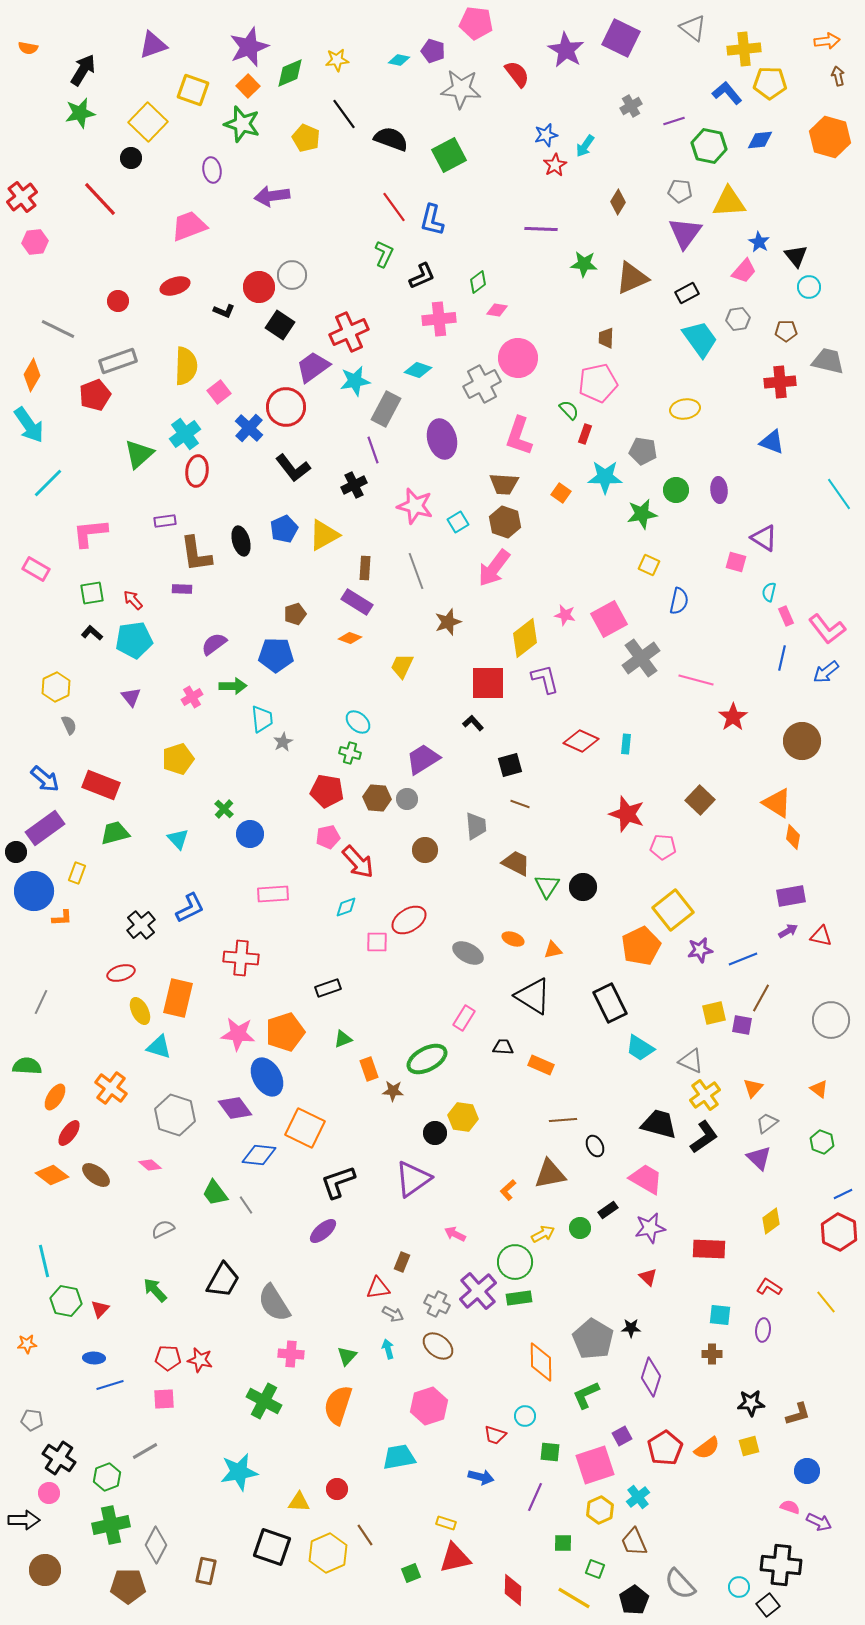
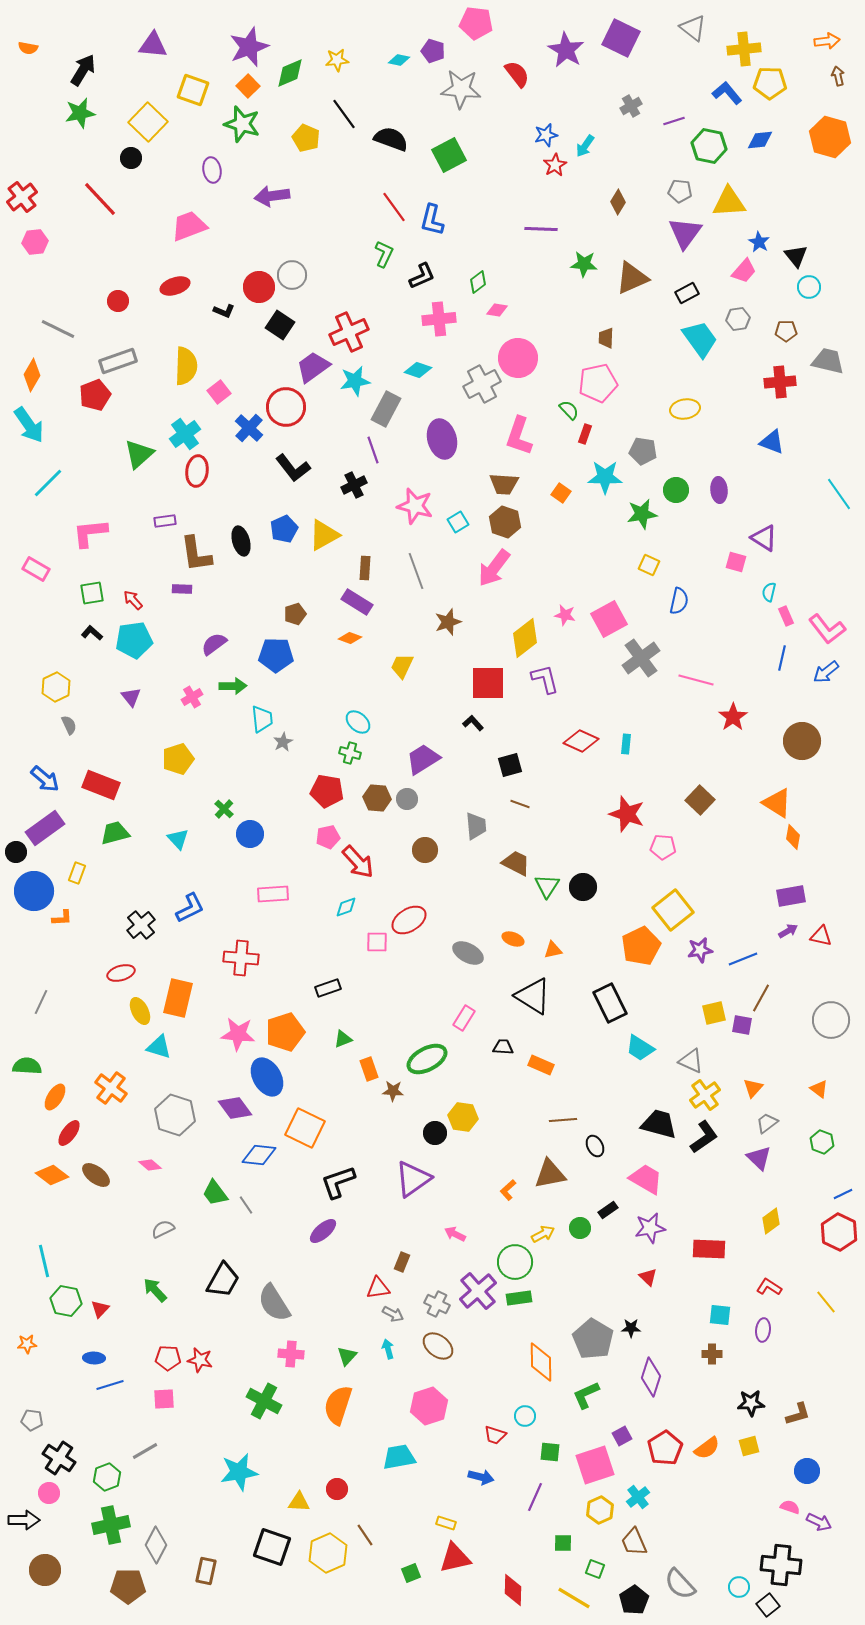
purple triangle at (153, 45): rotated 24 degrees clockwise
